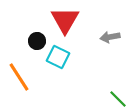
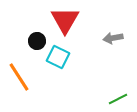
gray arrow: moved 3 px right, 1 px down
green line: rotated 72 degrees counterclockwise
